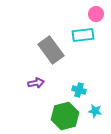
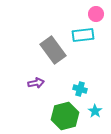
gray rectangle: moved 2 px right
cyan cross: moved 1 px right, 1 px up
cyan star: rotated 24 degrees clockwise
